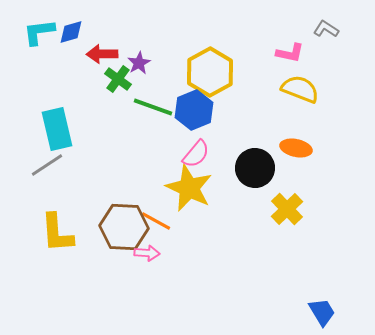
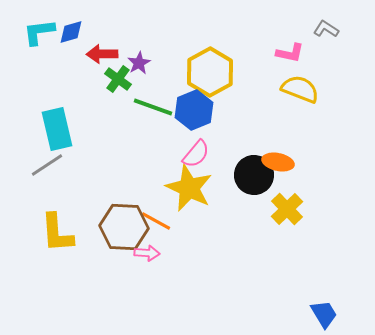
orange ellipse: moved 18 px left, 14 px down
black circle: moved 1 px left, 7 px down
blue trapezoid: moved 2 px right, 2 px down
